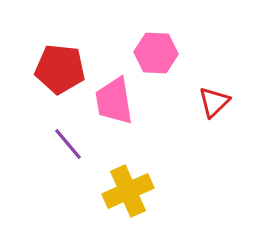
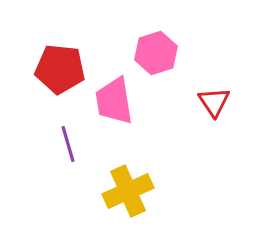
pink hexagon: rotated 21 degrees counterclockwise
red triangle: rotated 20 degrees counterclockwise
purple line: rotated 24 degrees clockwise
